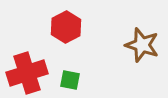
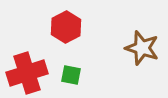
brown star: moved 3 px down
green square: moved 1 px right, 5 px up
